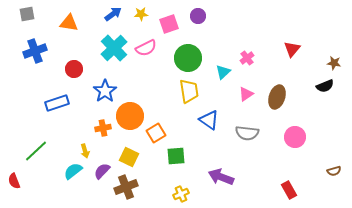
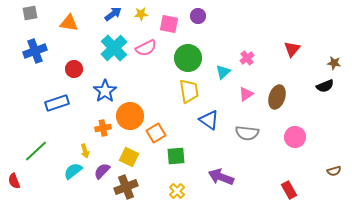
gray square: moved 3 px right, 1 px up
pink square: rotated 30 degrees clockwise
yellow cross: moved 4 px left, 3 px up; rotated 21 degrees counterclockwise
